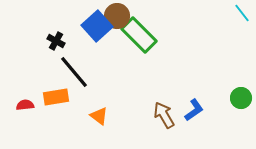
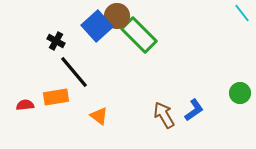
green circle: moved 1 px left, 5 px up
